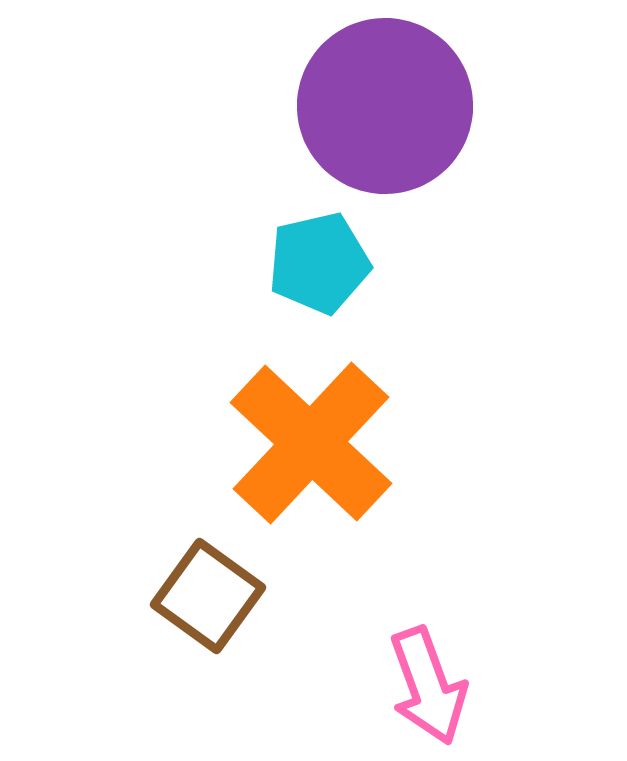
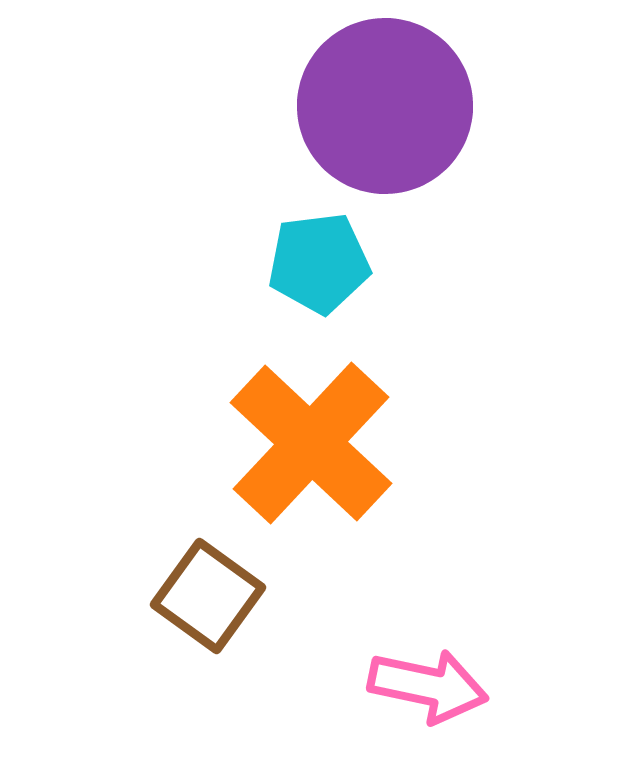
cyan pentagon: rotated 6 degrees clockwise
pink arrow: rotated 58 degrees counterclockwise
